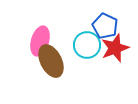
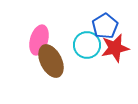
blue pentagon: rotated 15 degrees clockwise
pink ellipse: moved 1 px left, 1 px up
red star: rotated 8 degrees clockwise
